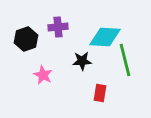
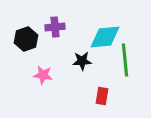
purple cross: moved 3 px left
cyan diamond: rotated 8 degrees counterclockwise
green line: rotated 8 degrees clockwise
pink star: rotated 18 degrees counterclockwise
red rectangle: moved 2 px right, 3 px down
